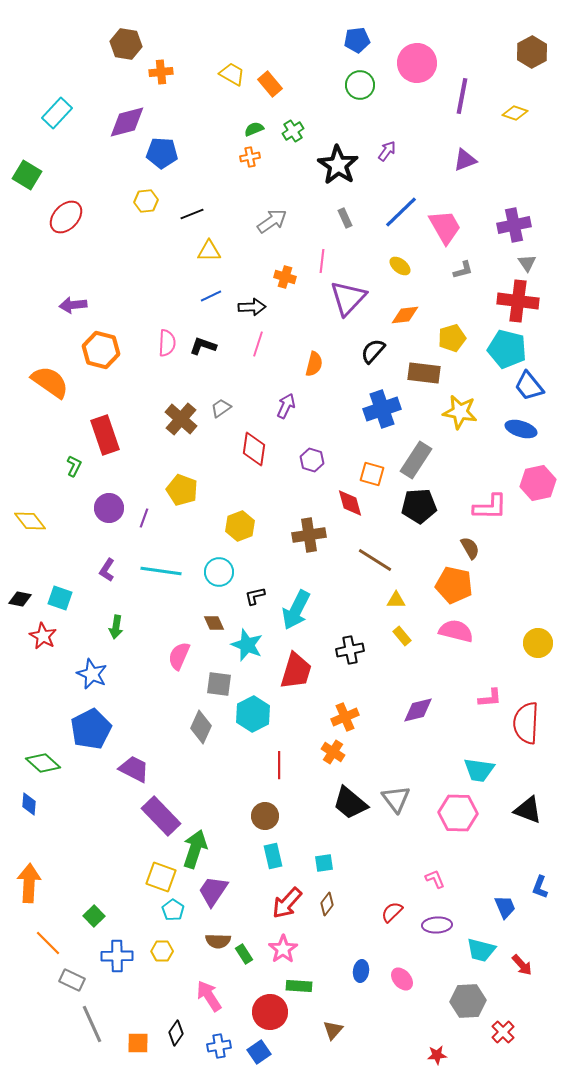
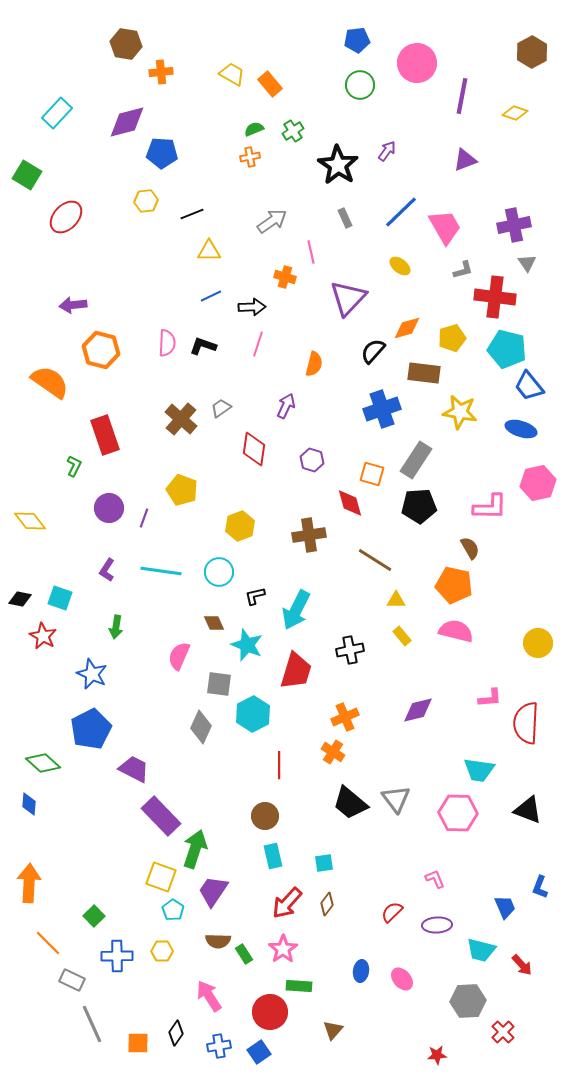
pink line at (322, 261): moved 11 px left, 9 px up; rotated 20 degrees counterclockwise
red cross at (518, 301): moved 23 px left, 4 px up
orange diamond at (405, 315): moved 2 px right, 13 px down; rotated 8 degrees counterclockwise
